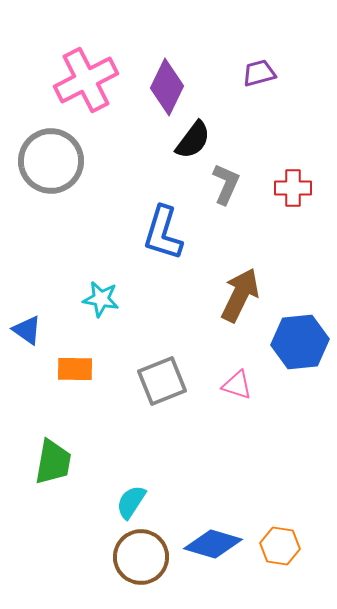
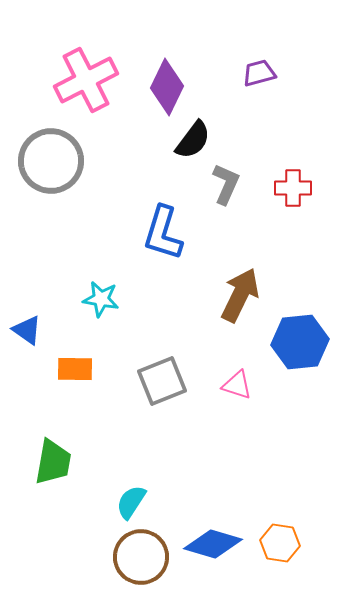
orange hexagon: moved 3 px up
